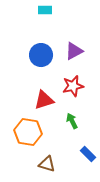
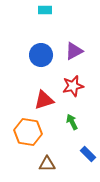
green arrow: moved 1 px down
brown triangle: rotated 18 degrees counterclockwise
